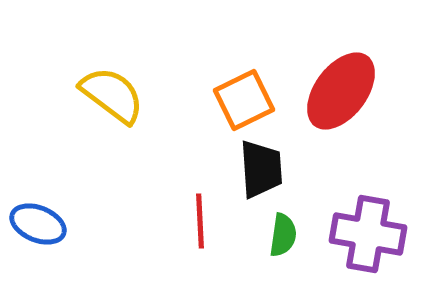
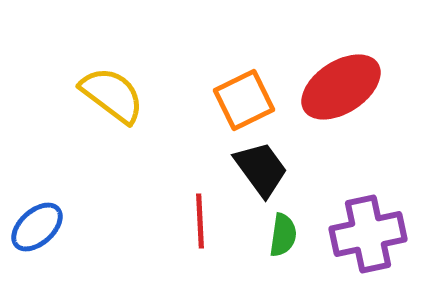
red ellipse: moved 4 px up; rotated 20 degrees clockwise
black trapezoid: rotated 32 degrees counterclockwise
blue ellipse: moved 1 px left, 3 px down; rotated 64 degrees counterclockwise
purple cross: rotated 22 degrees counterclockwise
